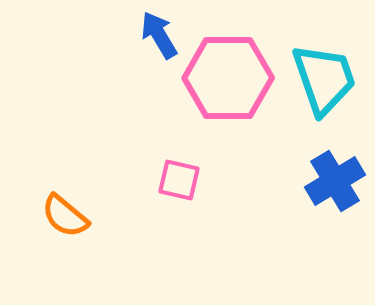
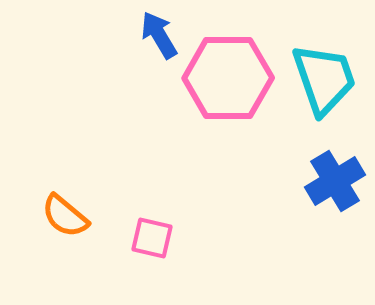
pink square: moved 27 px left, 58 px down
